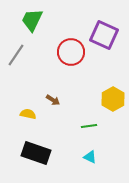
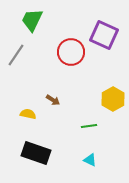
cyan triangle: moved 3 px down
